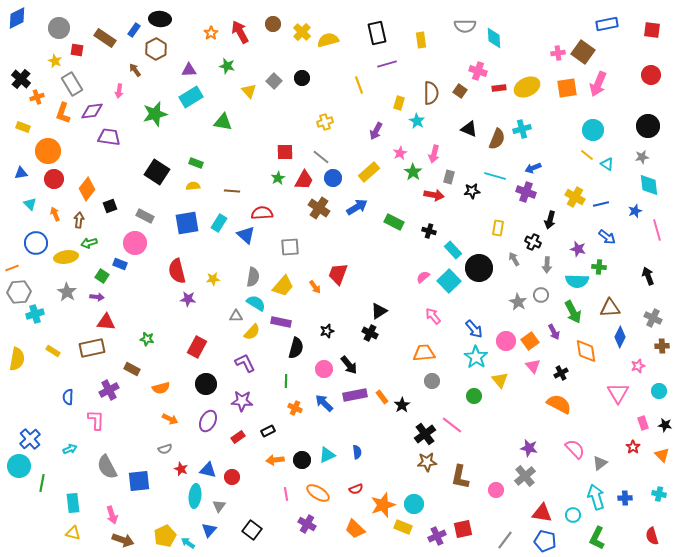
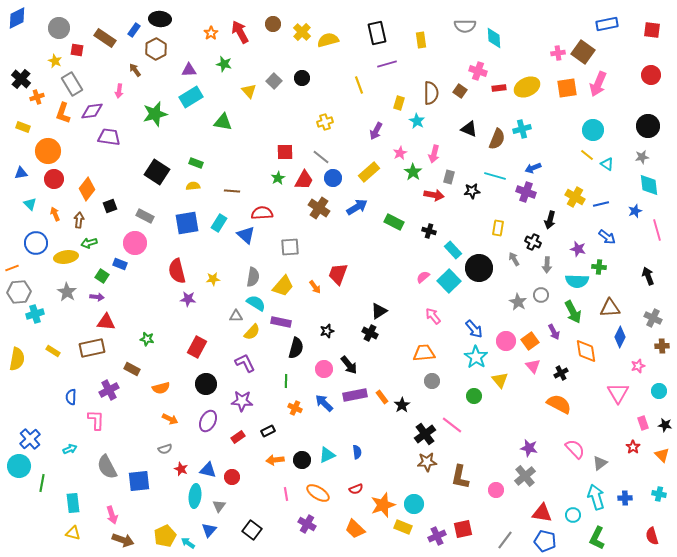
green star at (227, 66): moved 3 px left, 2 px up
blue semicircle at (68, 397): moved 3 px right
